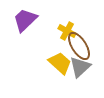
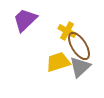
yellow trapezoid: moved 2 px left, 1 px up; rotated 60 degrees counterclockwise
